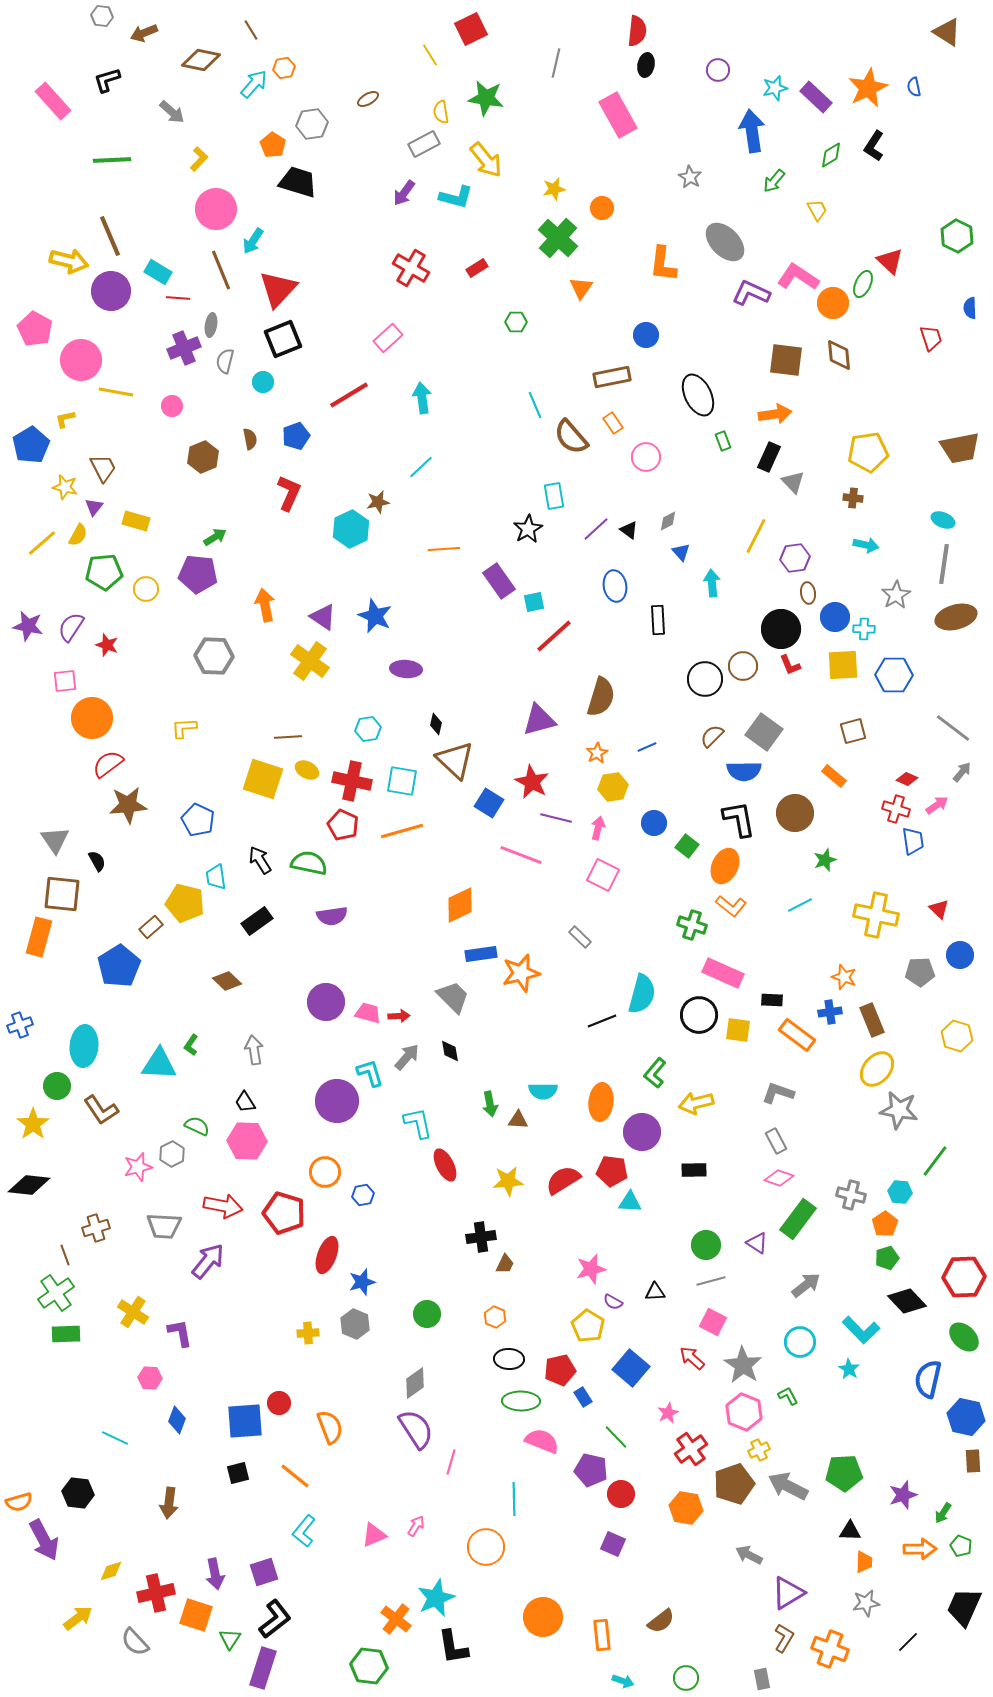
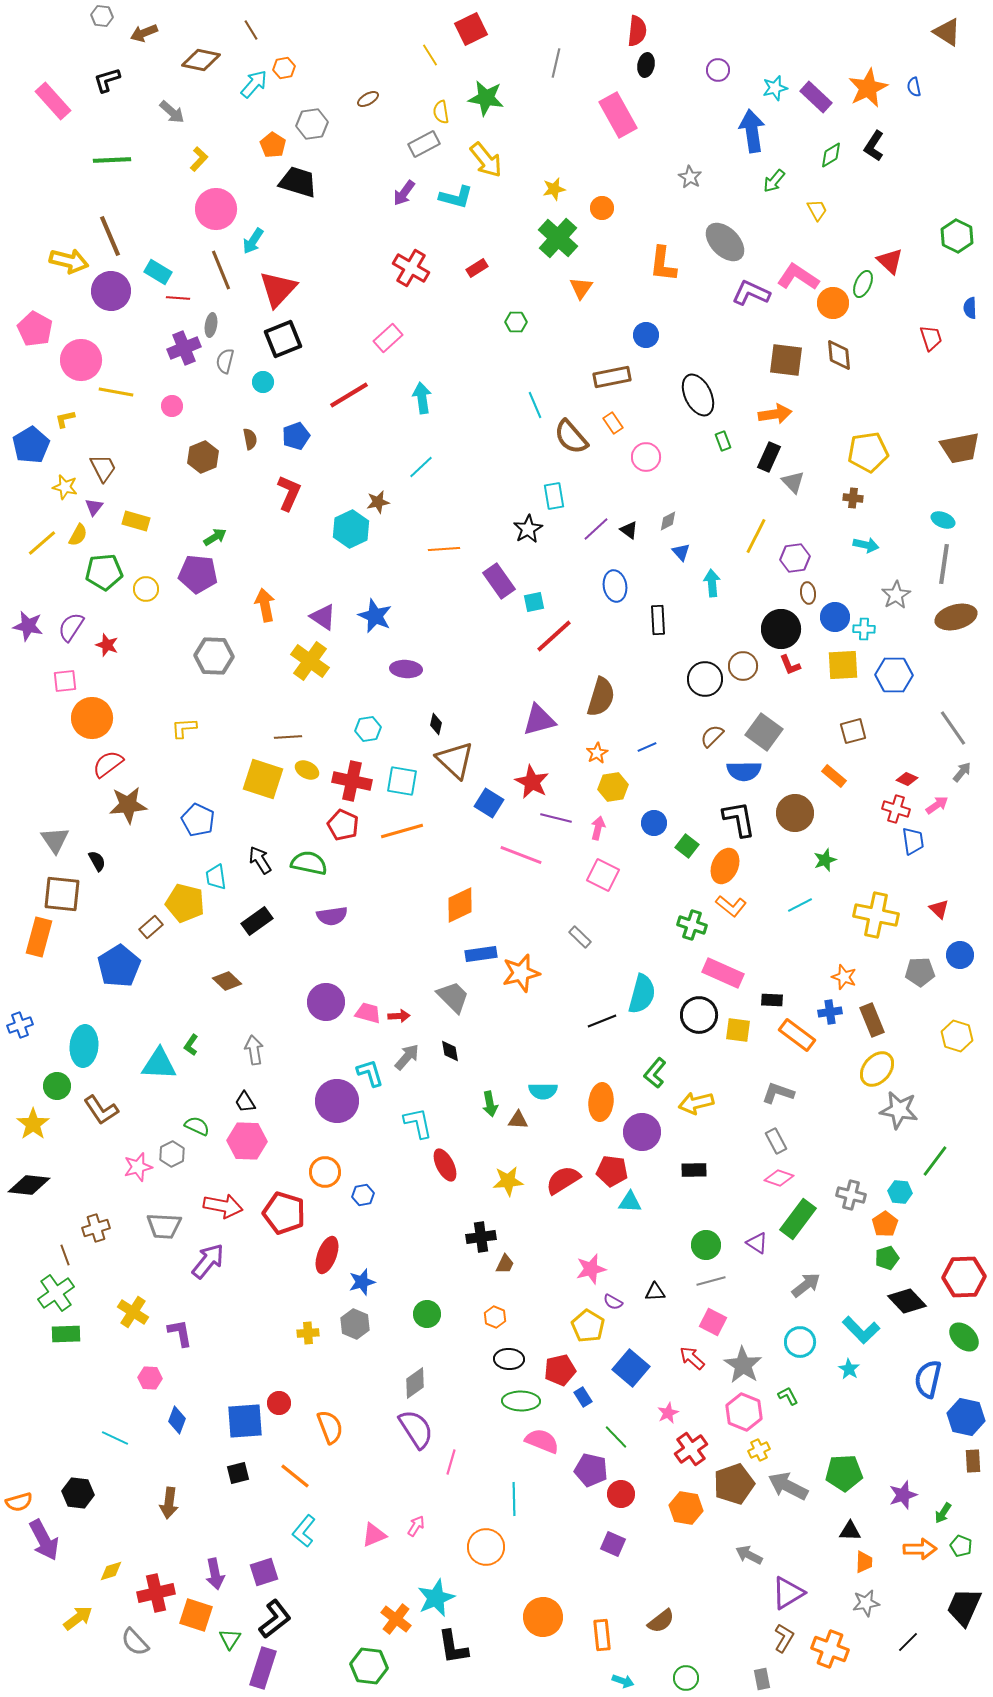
gray line at (953, 728): rotated 18 degrees clockwise
